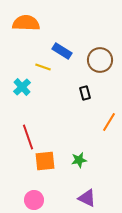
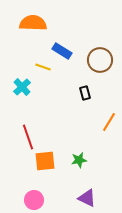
orange semicircle: moved 7 px right
